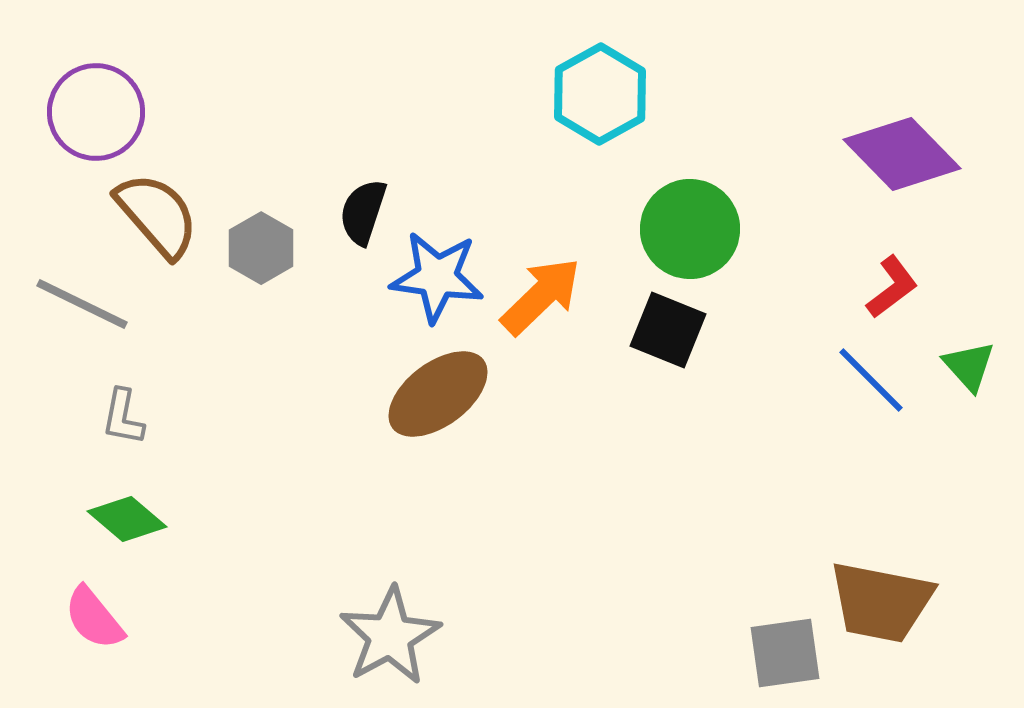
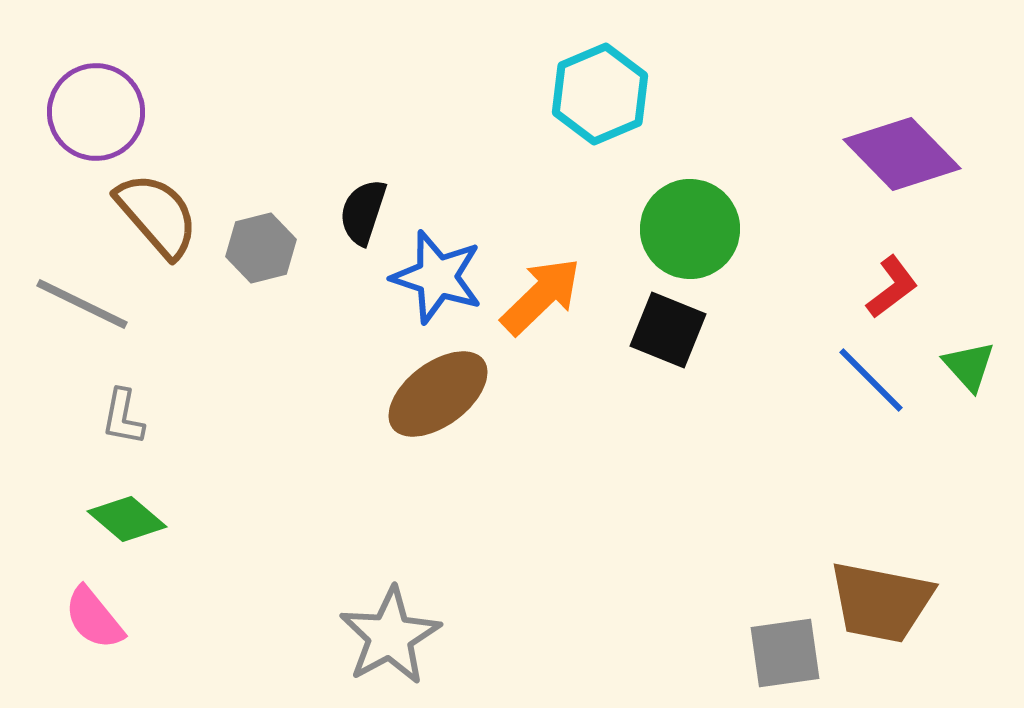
cyan hexagon: rotated 6 degrees clockwise
gray hexagon: rotated 16 degrees clockwise
blue star: rotated 10 degrees clockwise
